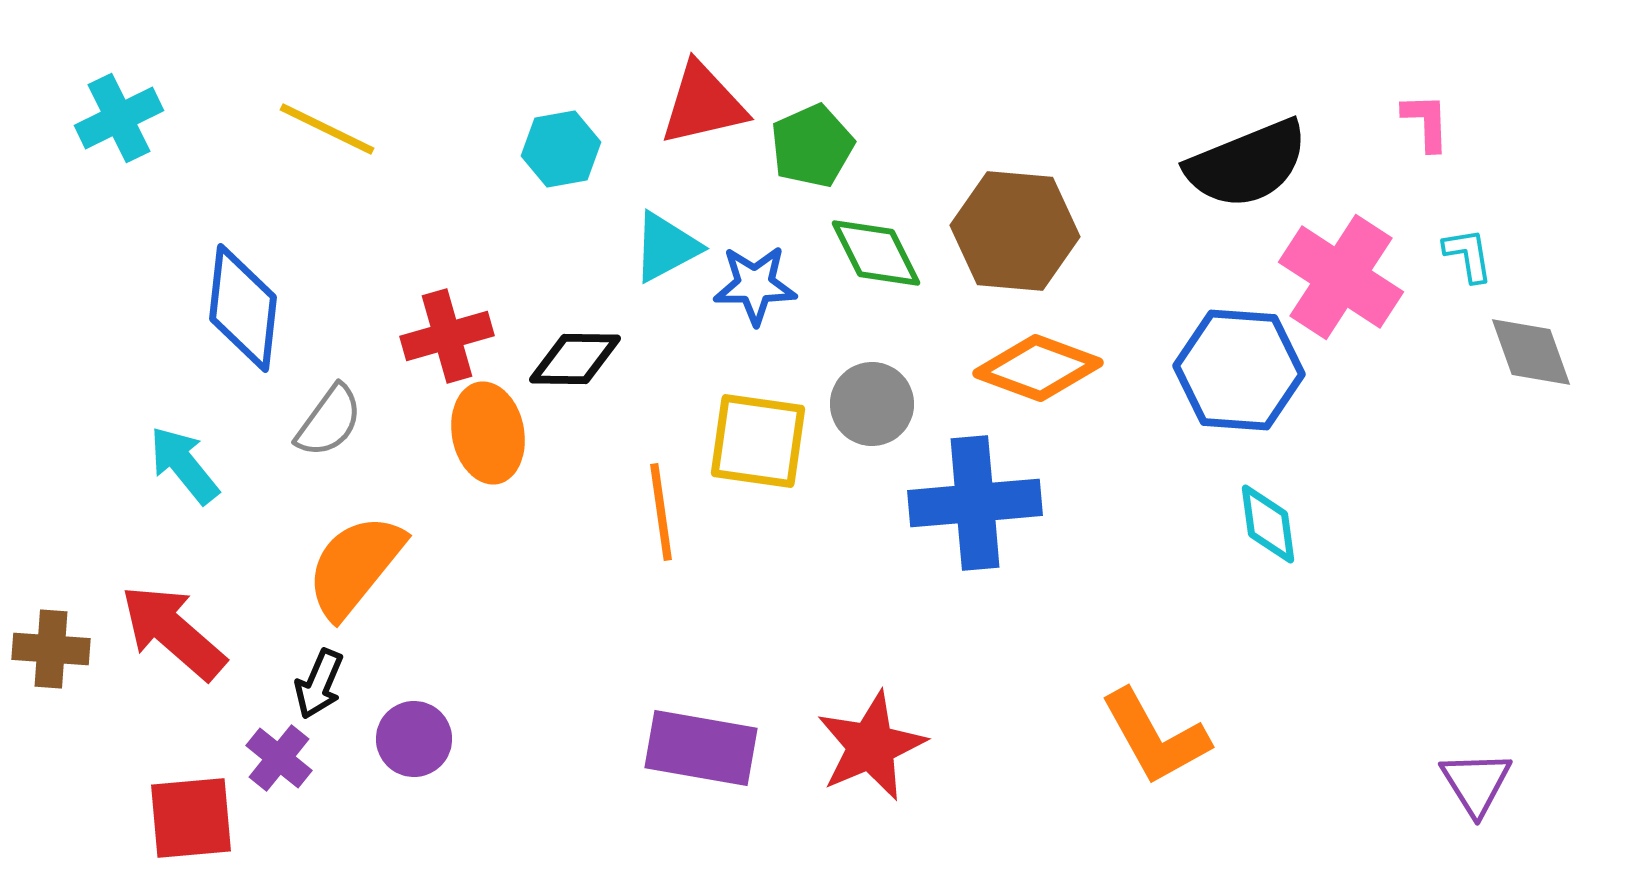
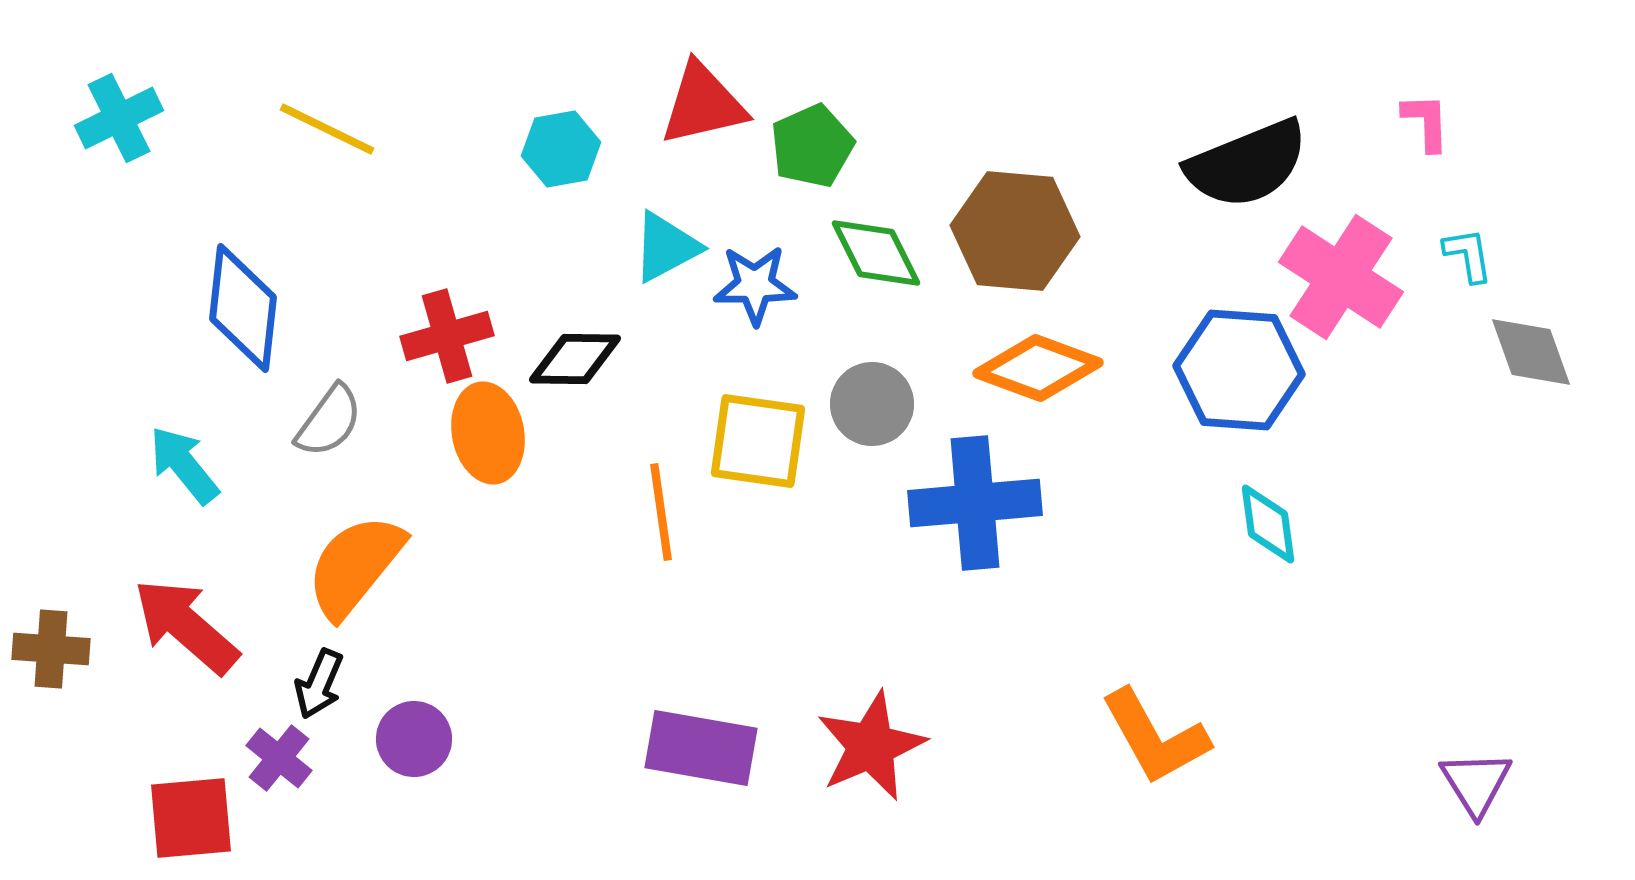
red arrow: moved 13 px right, 6 px up
